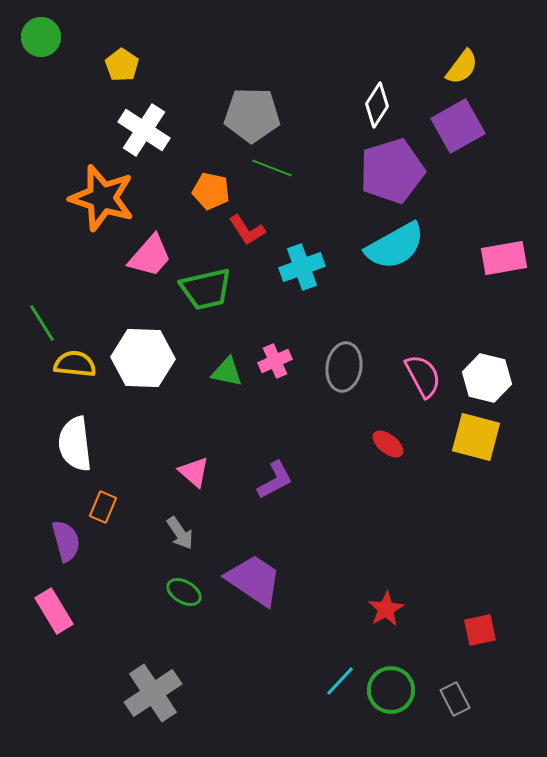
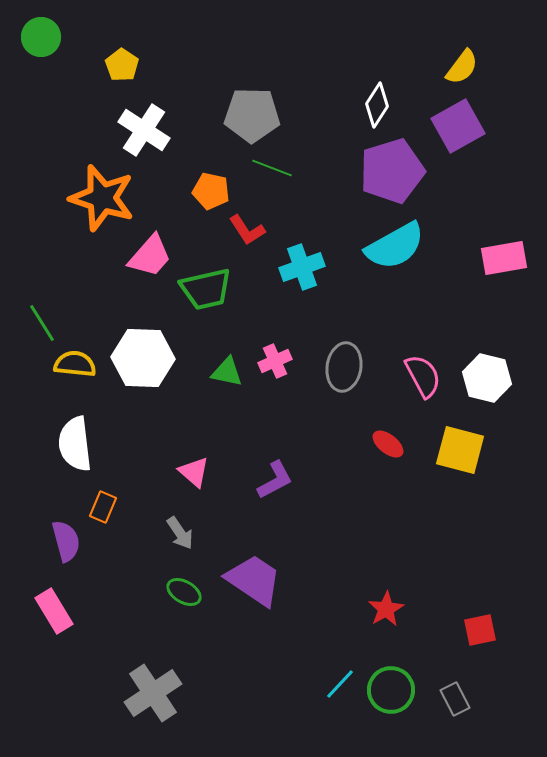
yellow square at (476, 437): moved 16 px left, 13 px down
cyan line at (340, 681): moved 3 px down
